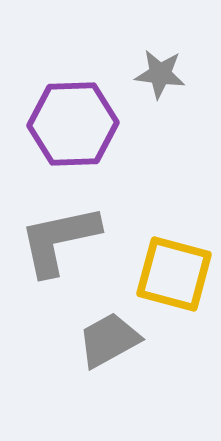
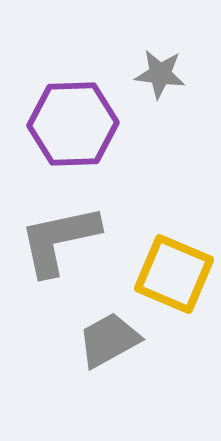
yellow square: rotated 8 degrees clockwise
